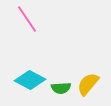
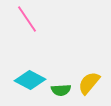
yellow semicircle: moved 1 px right, 1 px up
green semicircle: moved 2 px down
